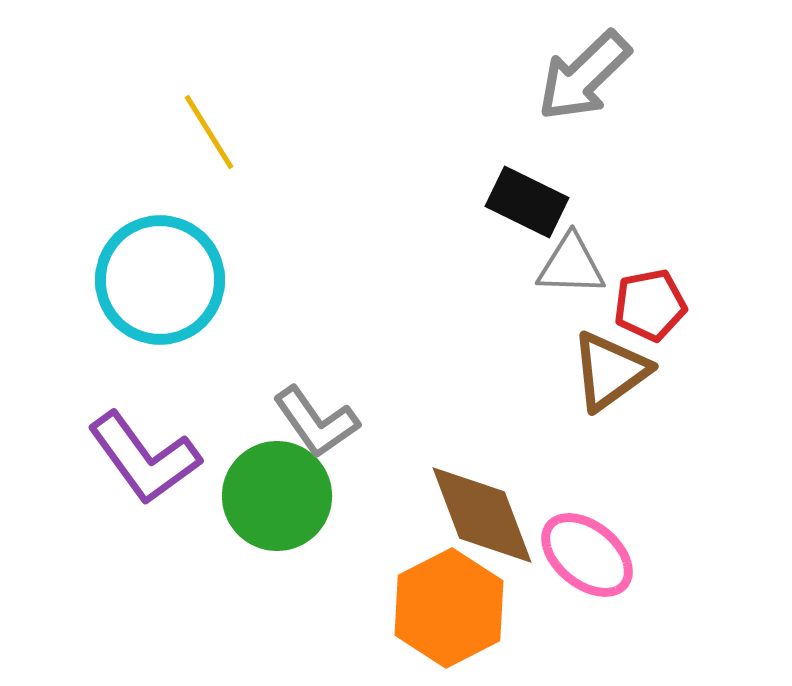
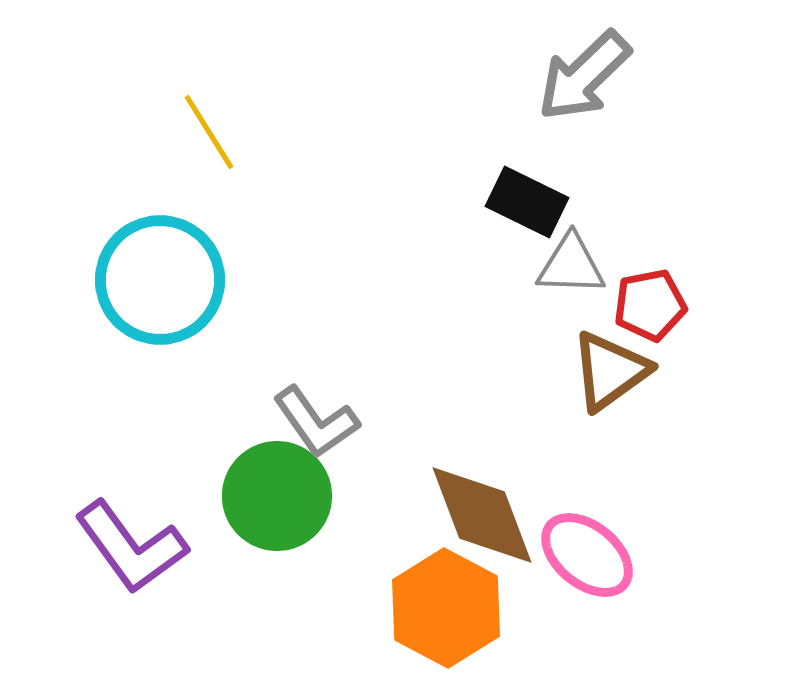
purple L-shape: moved 13 px left, 89 px down
orange hexagon: moved 3 px left; rotated 5 degrees counterclockwise
